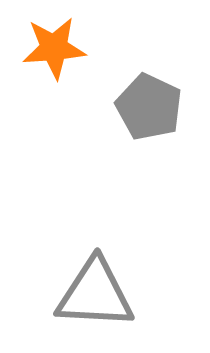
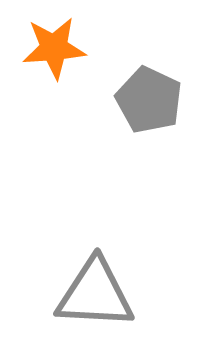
gray pentagon: moved 7 px up
